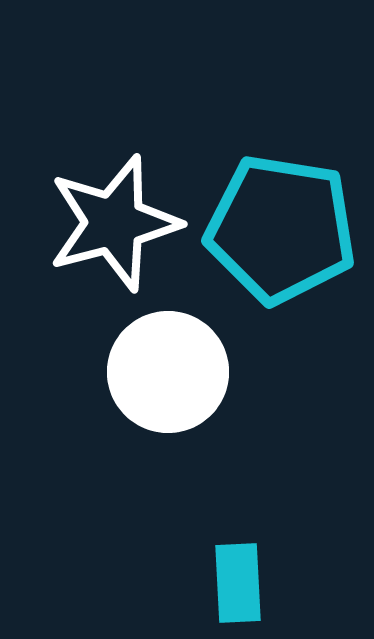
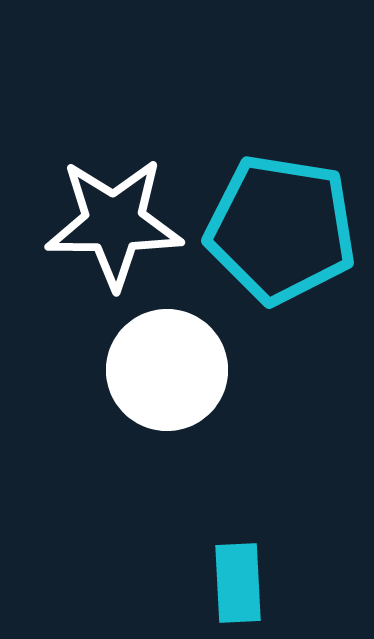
white star: rotated 15 degrees clockwise
white circle: moved 1 px left, 2 px up
